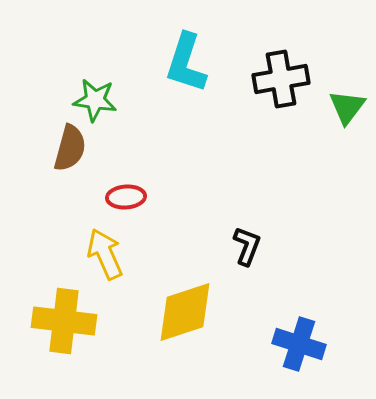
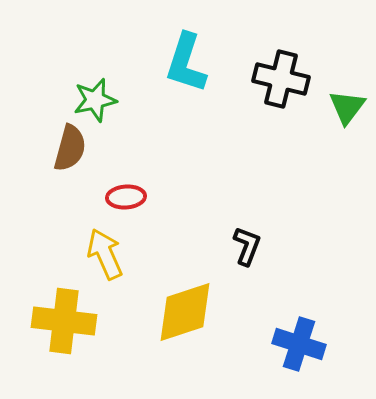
black cross: rotated 24 degrees clockwise
green star: rotated 21 degrees counterclockwise
